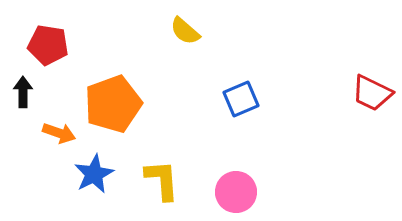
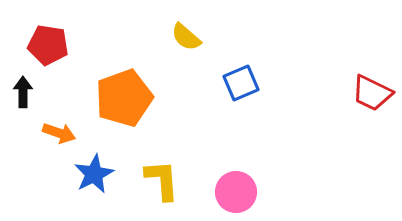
yellow semicircle: moved 1 px right, 6 px down
blue square: moved 16 px up
orange pentagon: moved 11 px right, 6 px up
